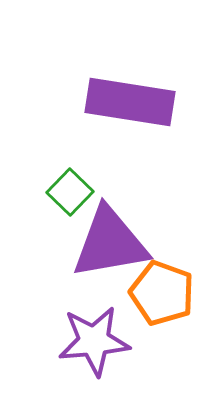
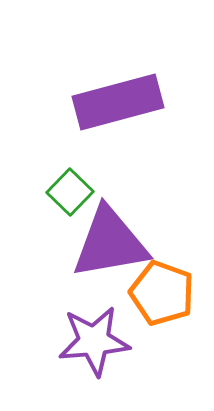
purple rectangle: moved 12 px left; rotated 24 degrees counterclockwise
